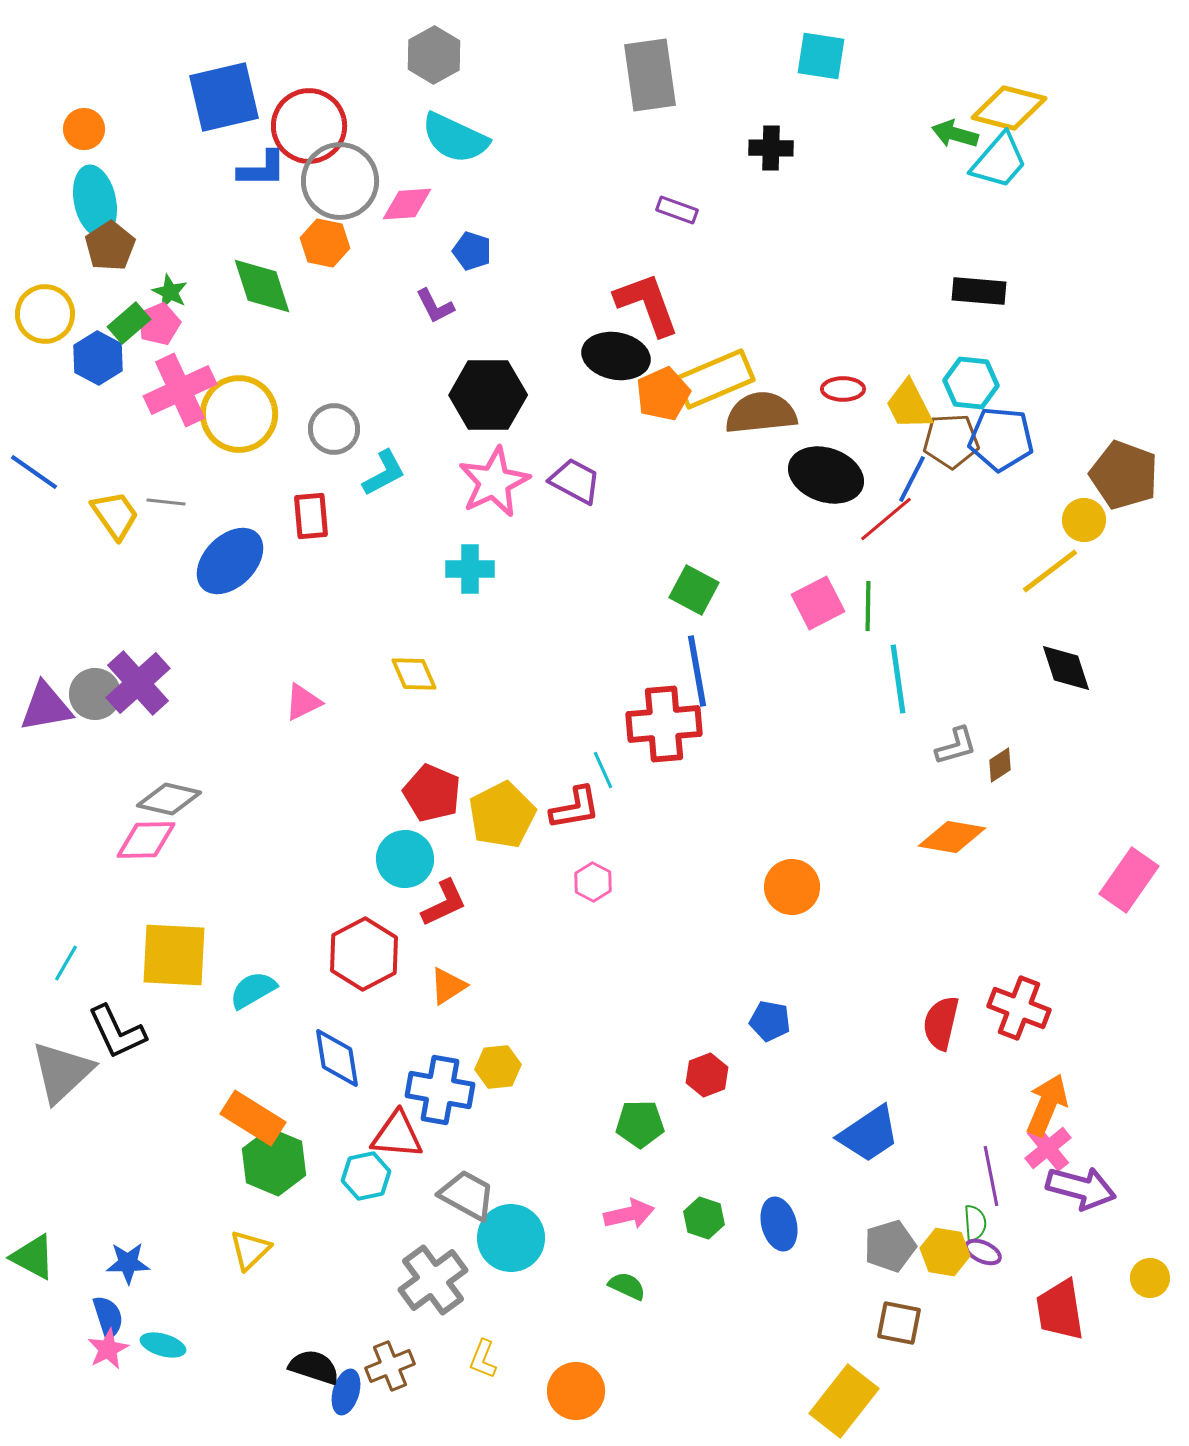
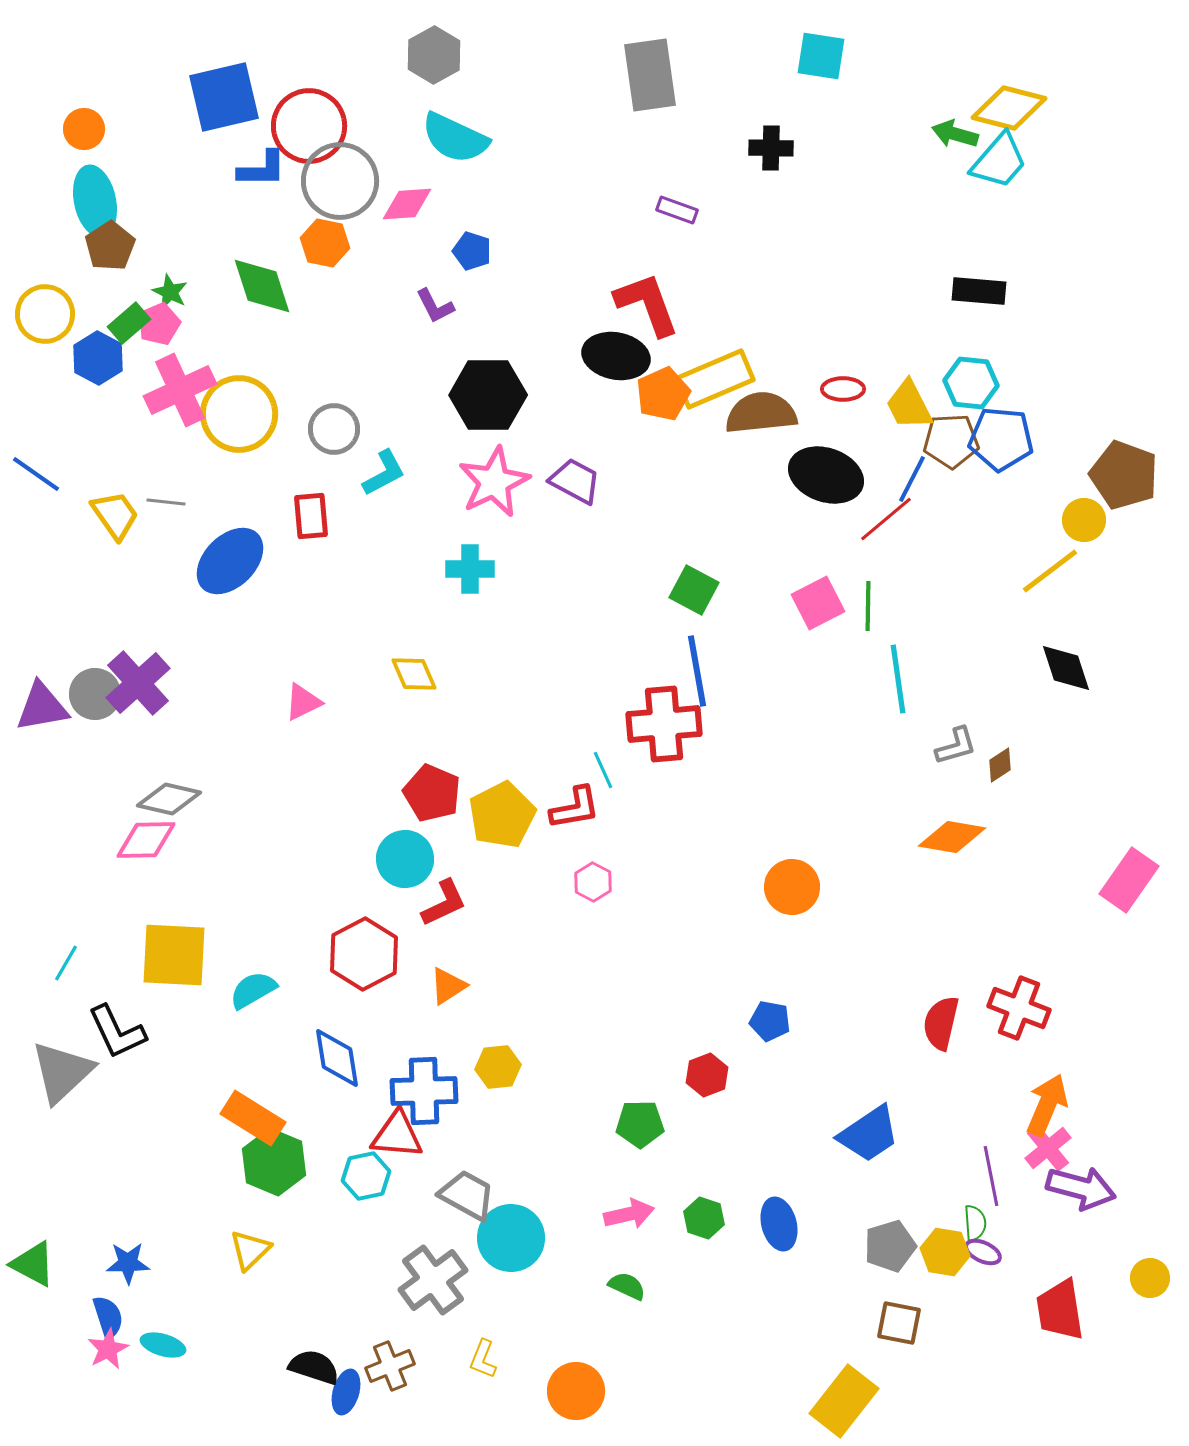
blue line at (34, 472): moved 2 px right, 2 px down
purple triangle at (46, 707): moved 4 px left
blue cross at (440, 1090): moved 16 px left, 1 px down; rotated 12 degrees counterclockwise
green triangle at (33, 1257): moved 7 px down
